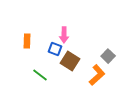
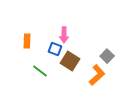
gray square: moved 1 px left
green line: moved 4 px up
